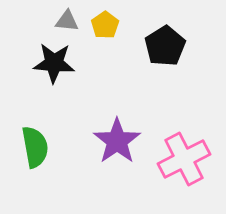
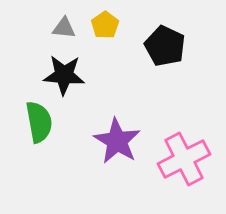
gray triangle: moved 3 px left, 7 px down
black pentagon: rotated 15 degrees counterclockwise
black star: moved 10 px right, 12 px down
purple star: rotated 6 degrees counterclockwise
green semicircle: moved 4 px right, 25 px up
